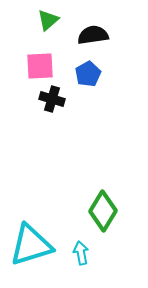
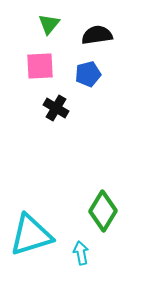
green triangle: moved 1 px right, 4 px down; rotated 10 degrees counterclockwise
black semicircle: moved 4 px right
blue pentagon: rotated 15 degrees clockwise
black cross: moved 4 px right, 9 px down; rotated 15 degrees clockwise
cyan triangle: moved 10 px up
